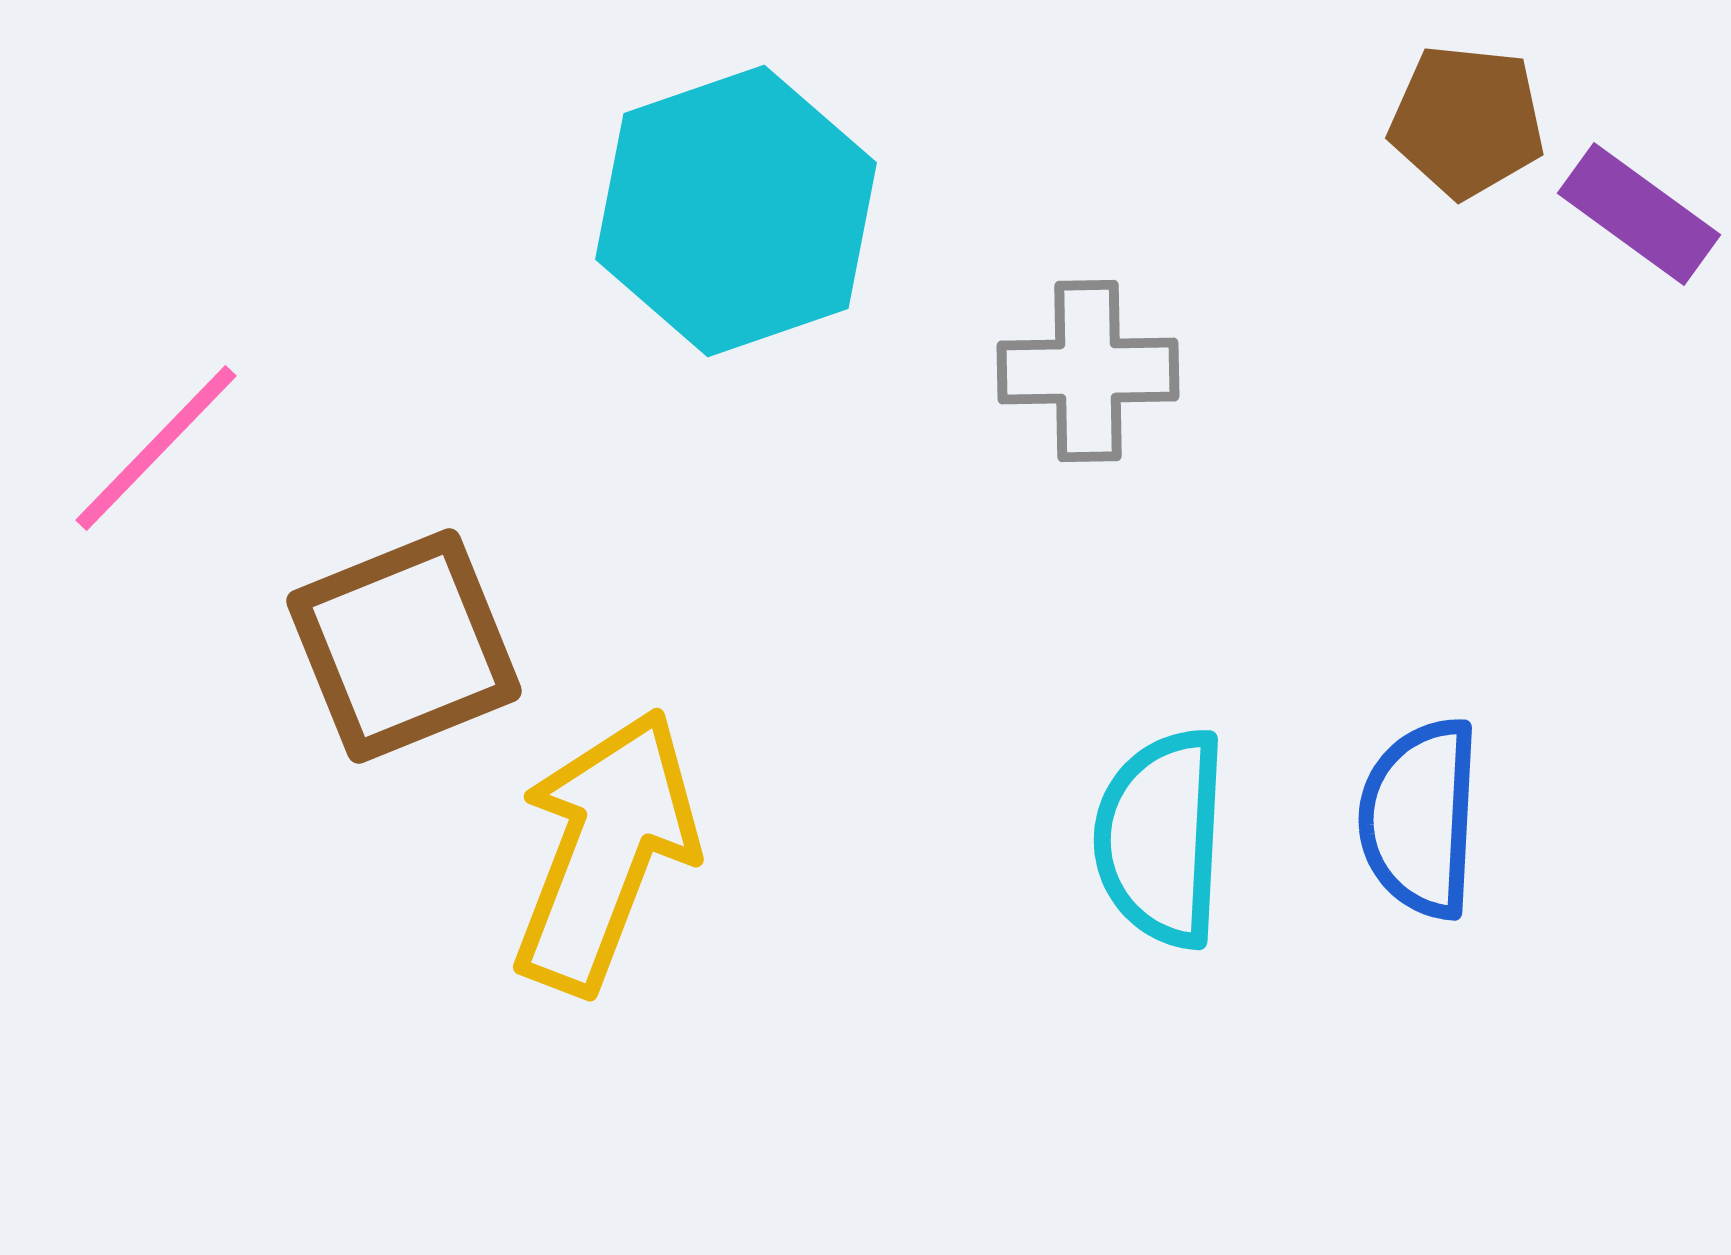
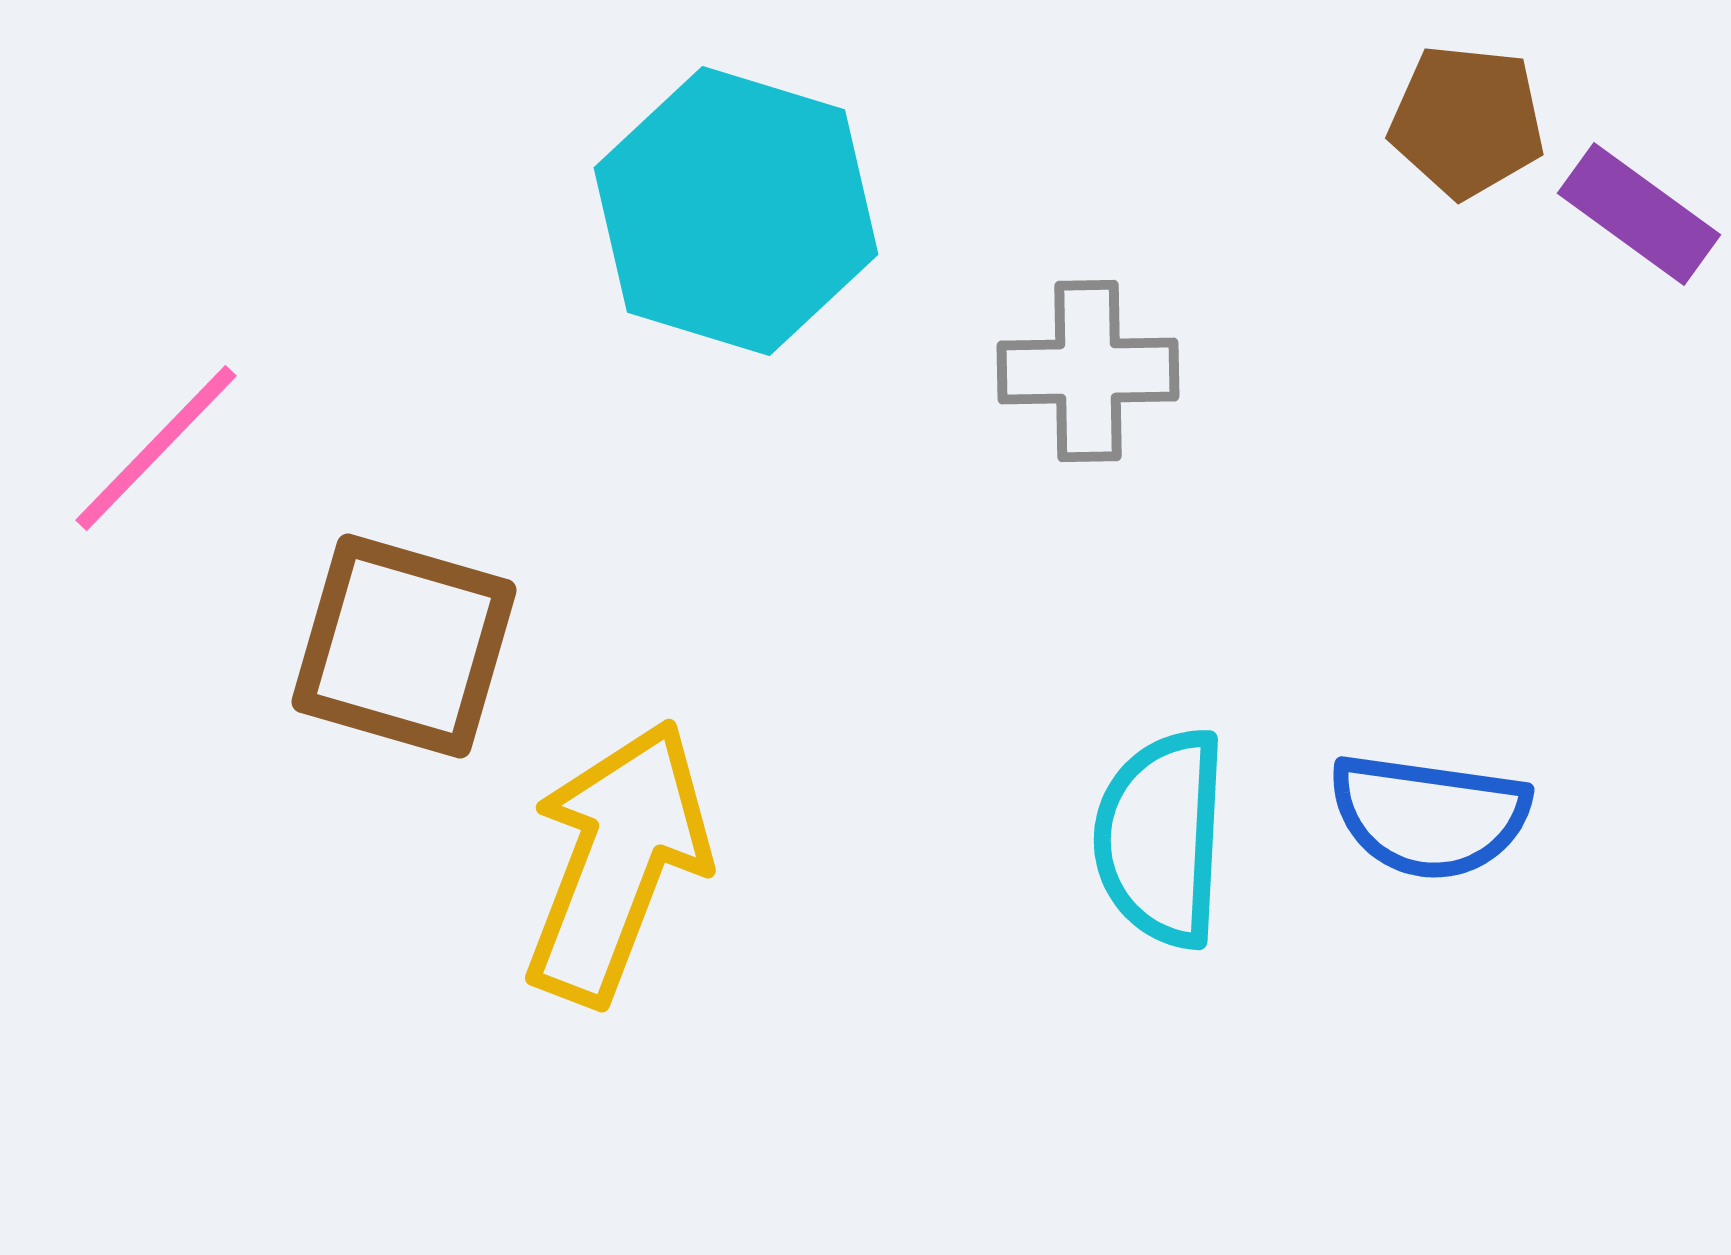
cyan hexagon: rotated 24 degrees counterclockwise
brown square: rotated 38 degrees clockwise
blue semicircle: moved 9 px right, 2 px up; rotated 85 degrees counterclockwise
yellow arrow: moved 12 px right, 11 px down
